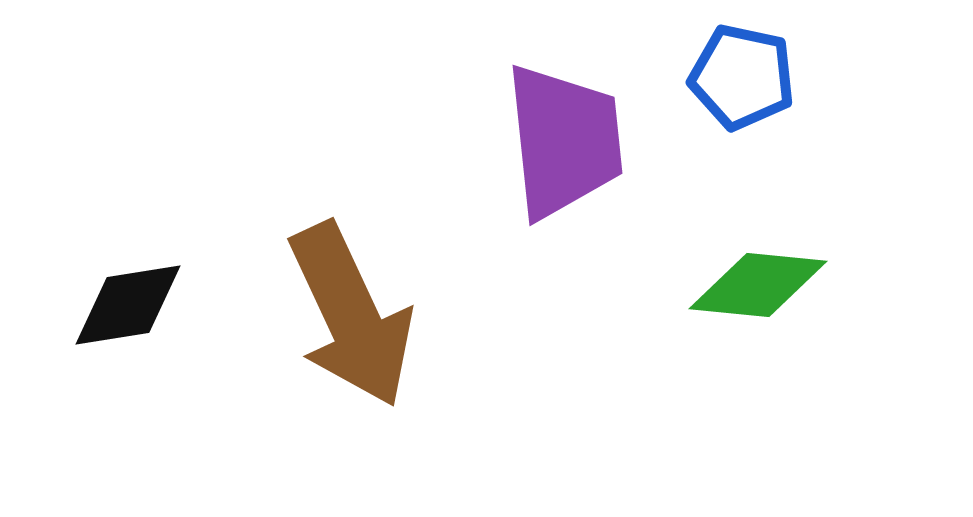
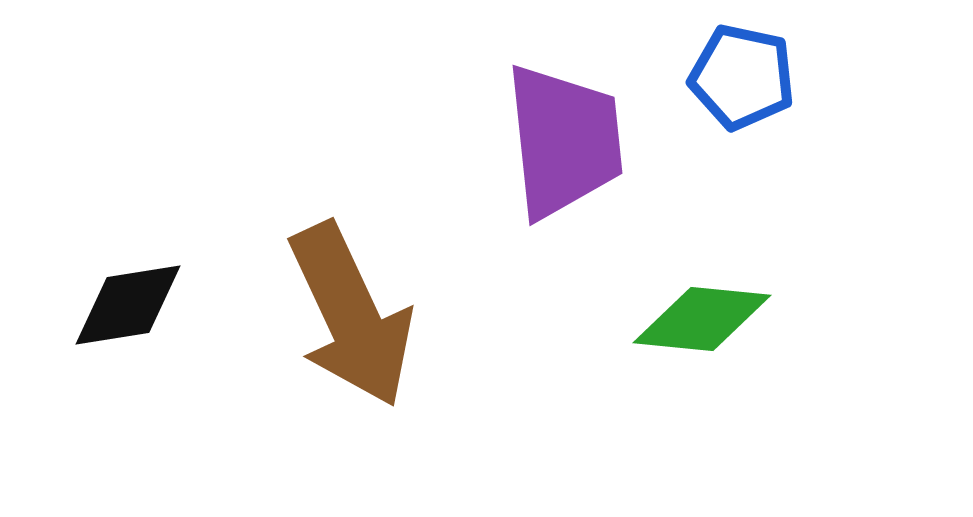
green diamond: moved 56 px left, 34 px down
